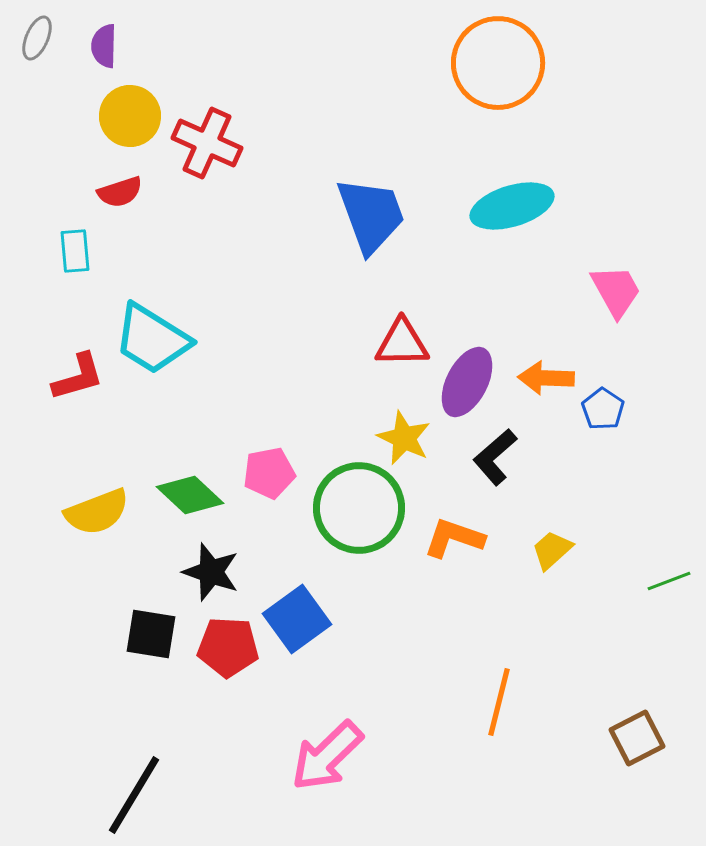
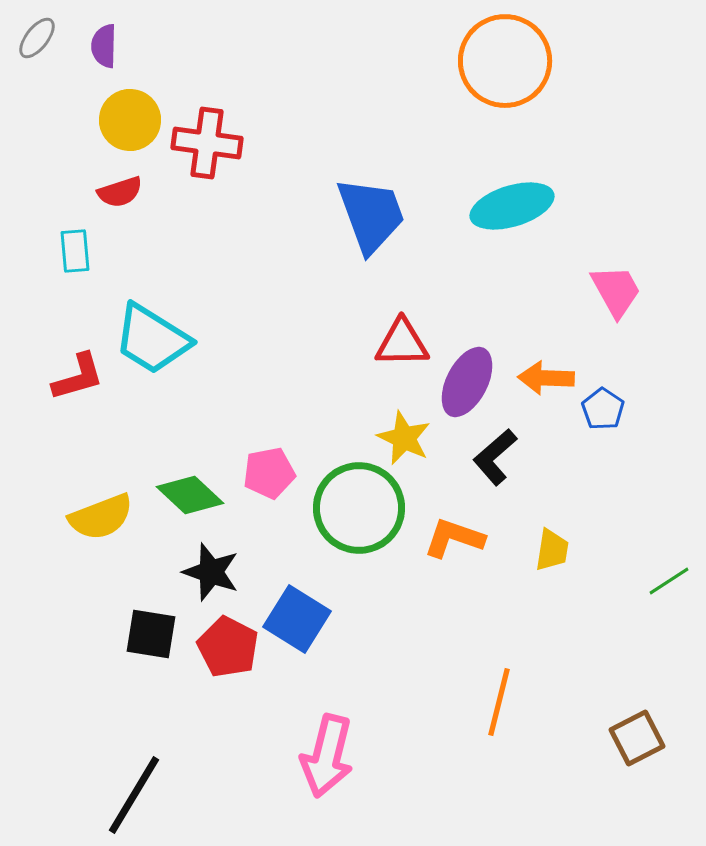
gray ellipse: rotated 15 degrees clockwise
orange circle: moved 7 px right, 2 px up
yellow circle: moved 4 px down
red cross: rotated 16 degrees counterclockwise
yellow semicircle: moved 4 px right, 5 px down
yellow trapezoid: rotated 141 degrees clockwise
green line: rotated 12 degrees counterclockwise
blue square: rotated 22 degrees counterclockwise
red pentagon: rotated 24 degrees clockwise
pink arrow: rotated 32 degrees counterclockwise
